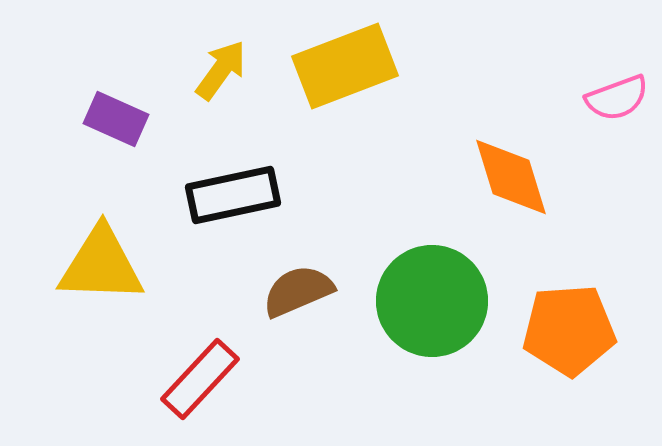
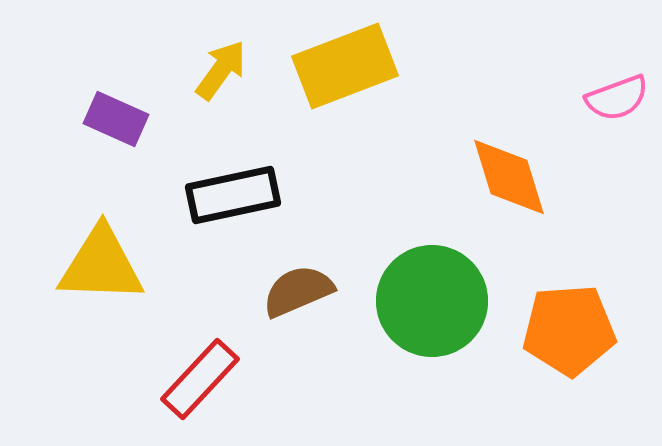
orange diamond: moved 2 px left
